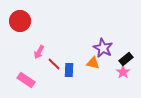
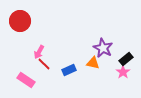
red line: moved 10 px left
blue rectangle: rotated 64 degrees clockwise
